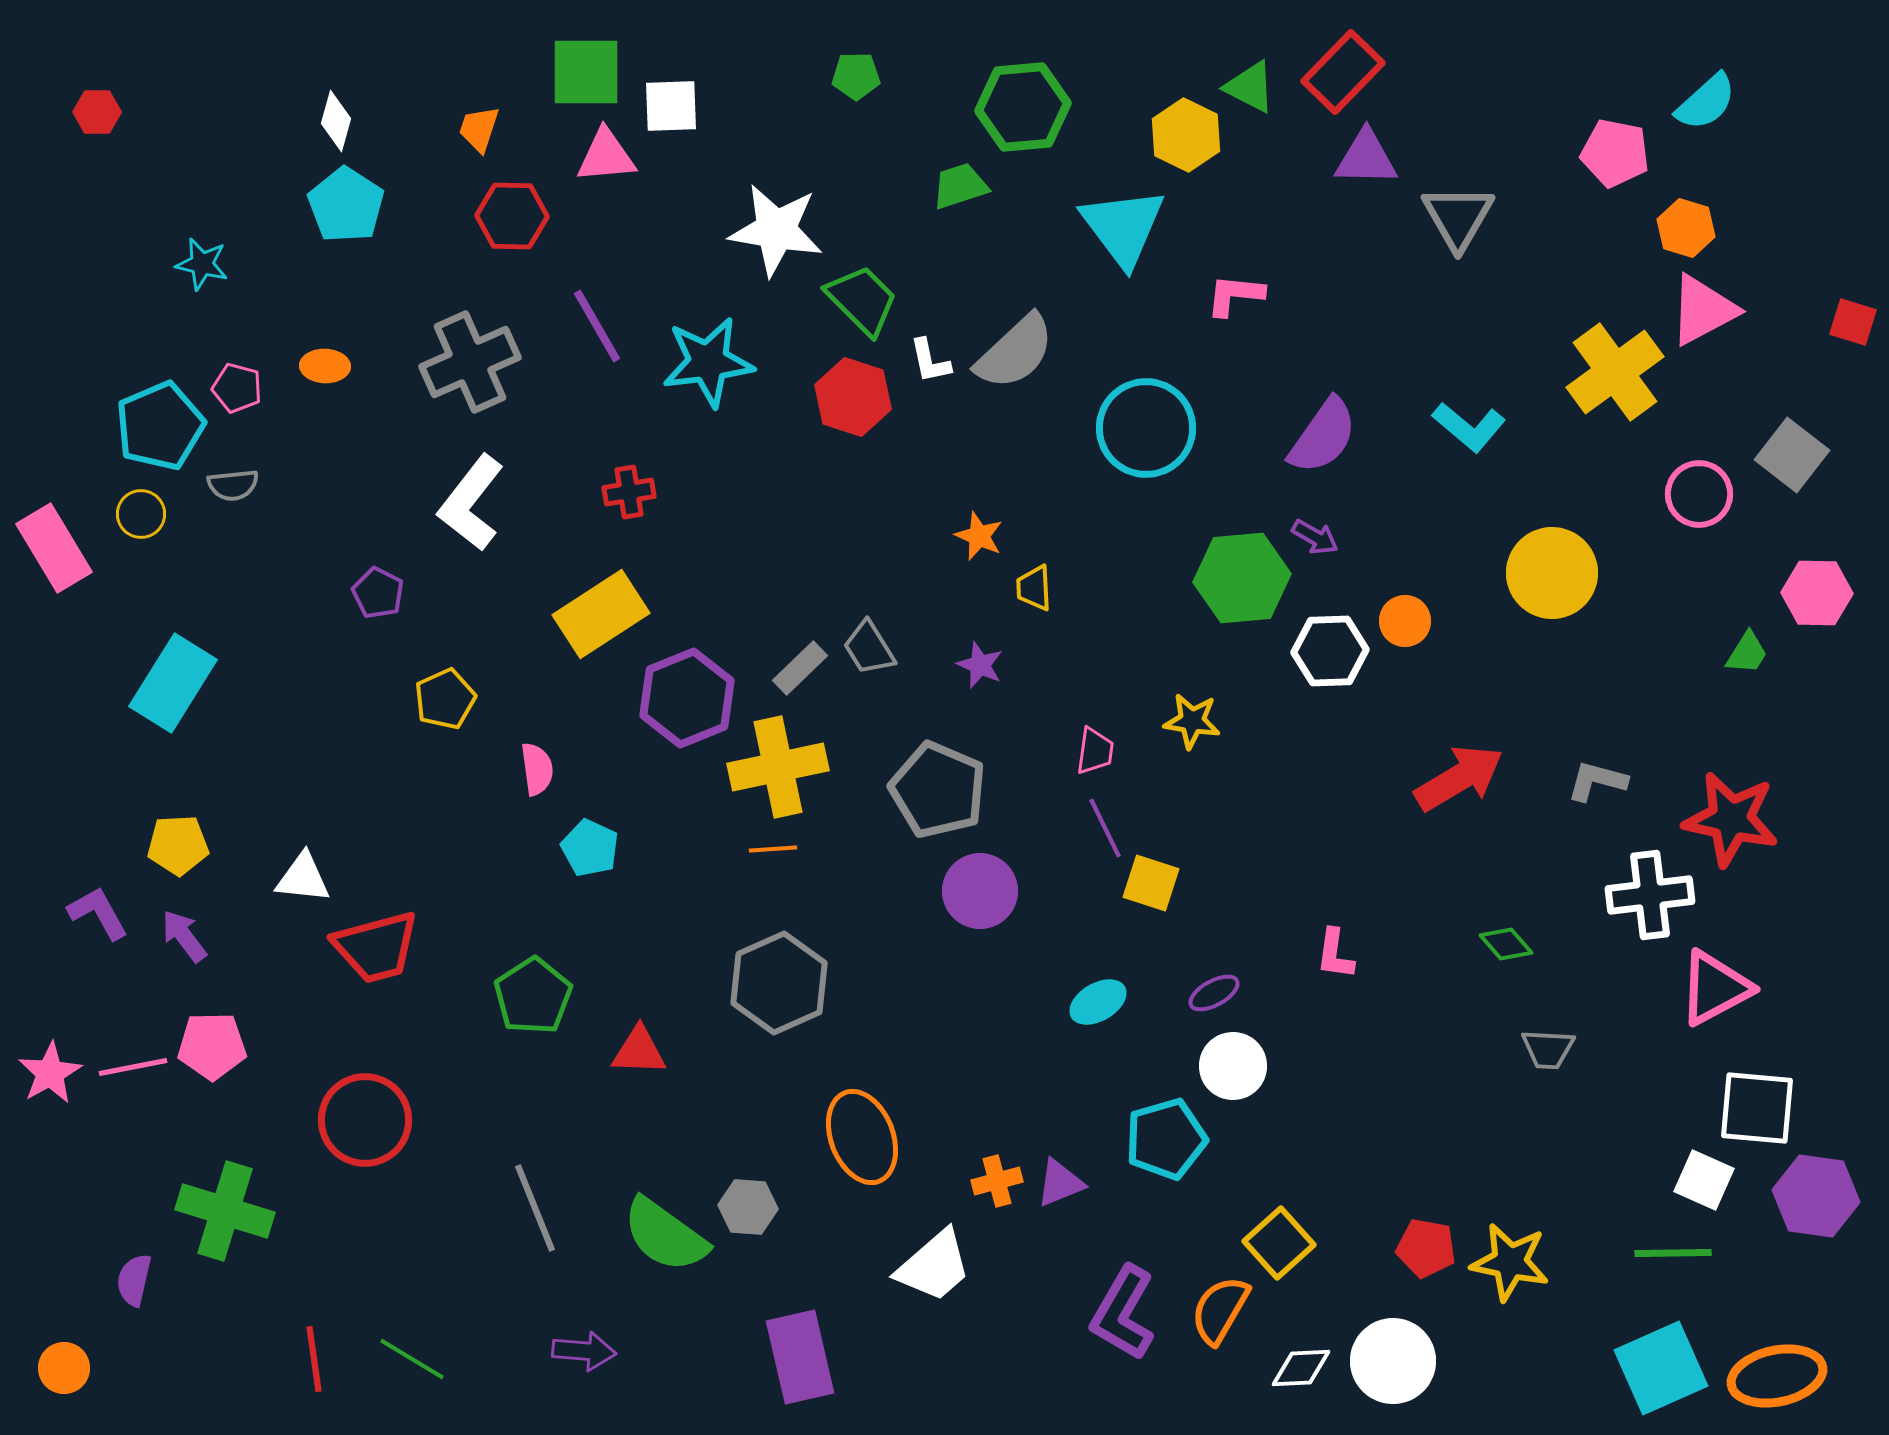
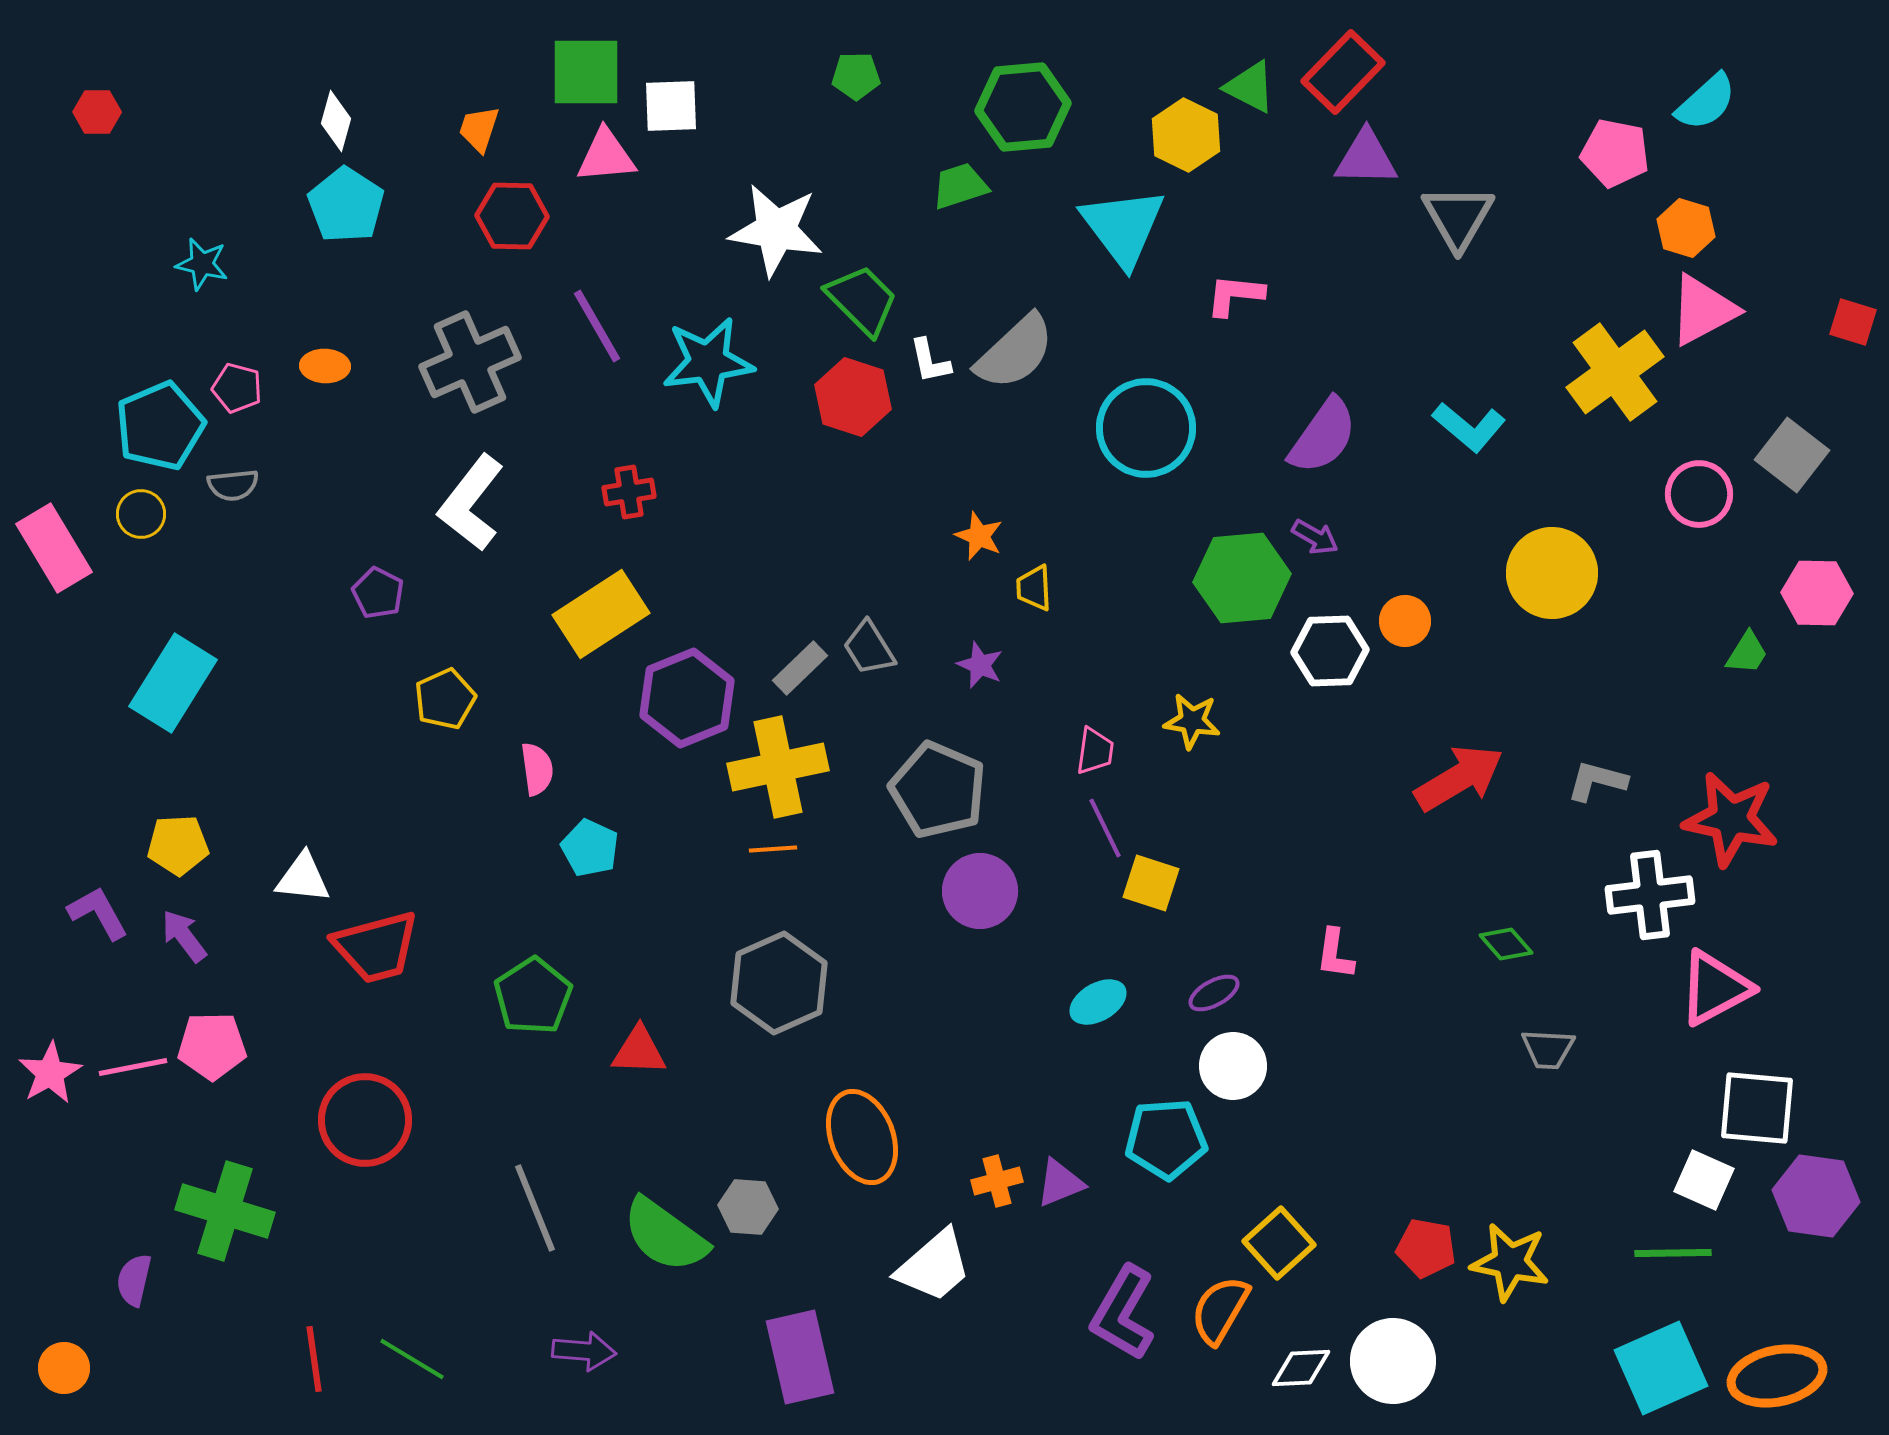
cyan pentagon at (1166, 1139): rotated 12 degrees clockwise
